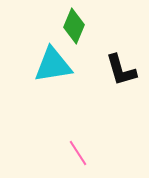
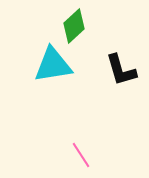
green diamond: rotated 24 degrees clockwise
pink line: moved 3 px right, 2 px down
